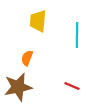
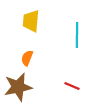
yellow trapezoid: moved 7 px left
